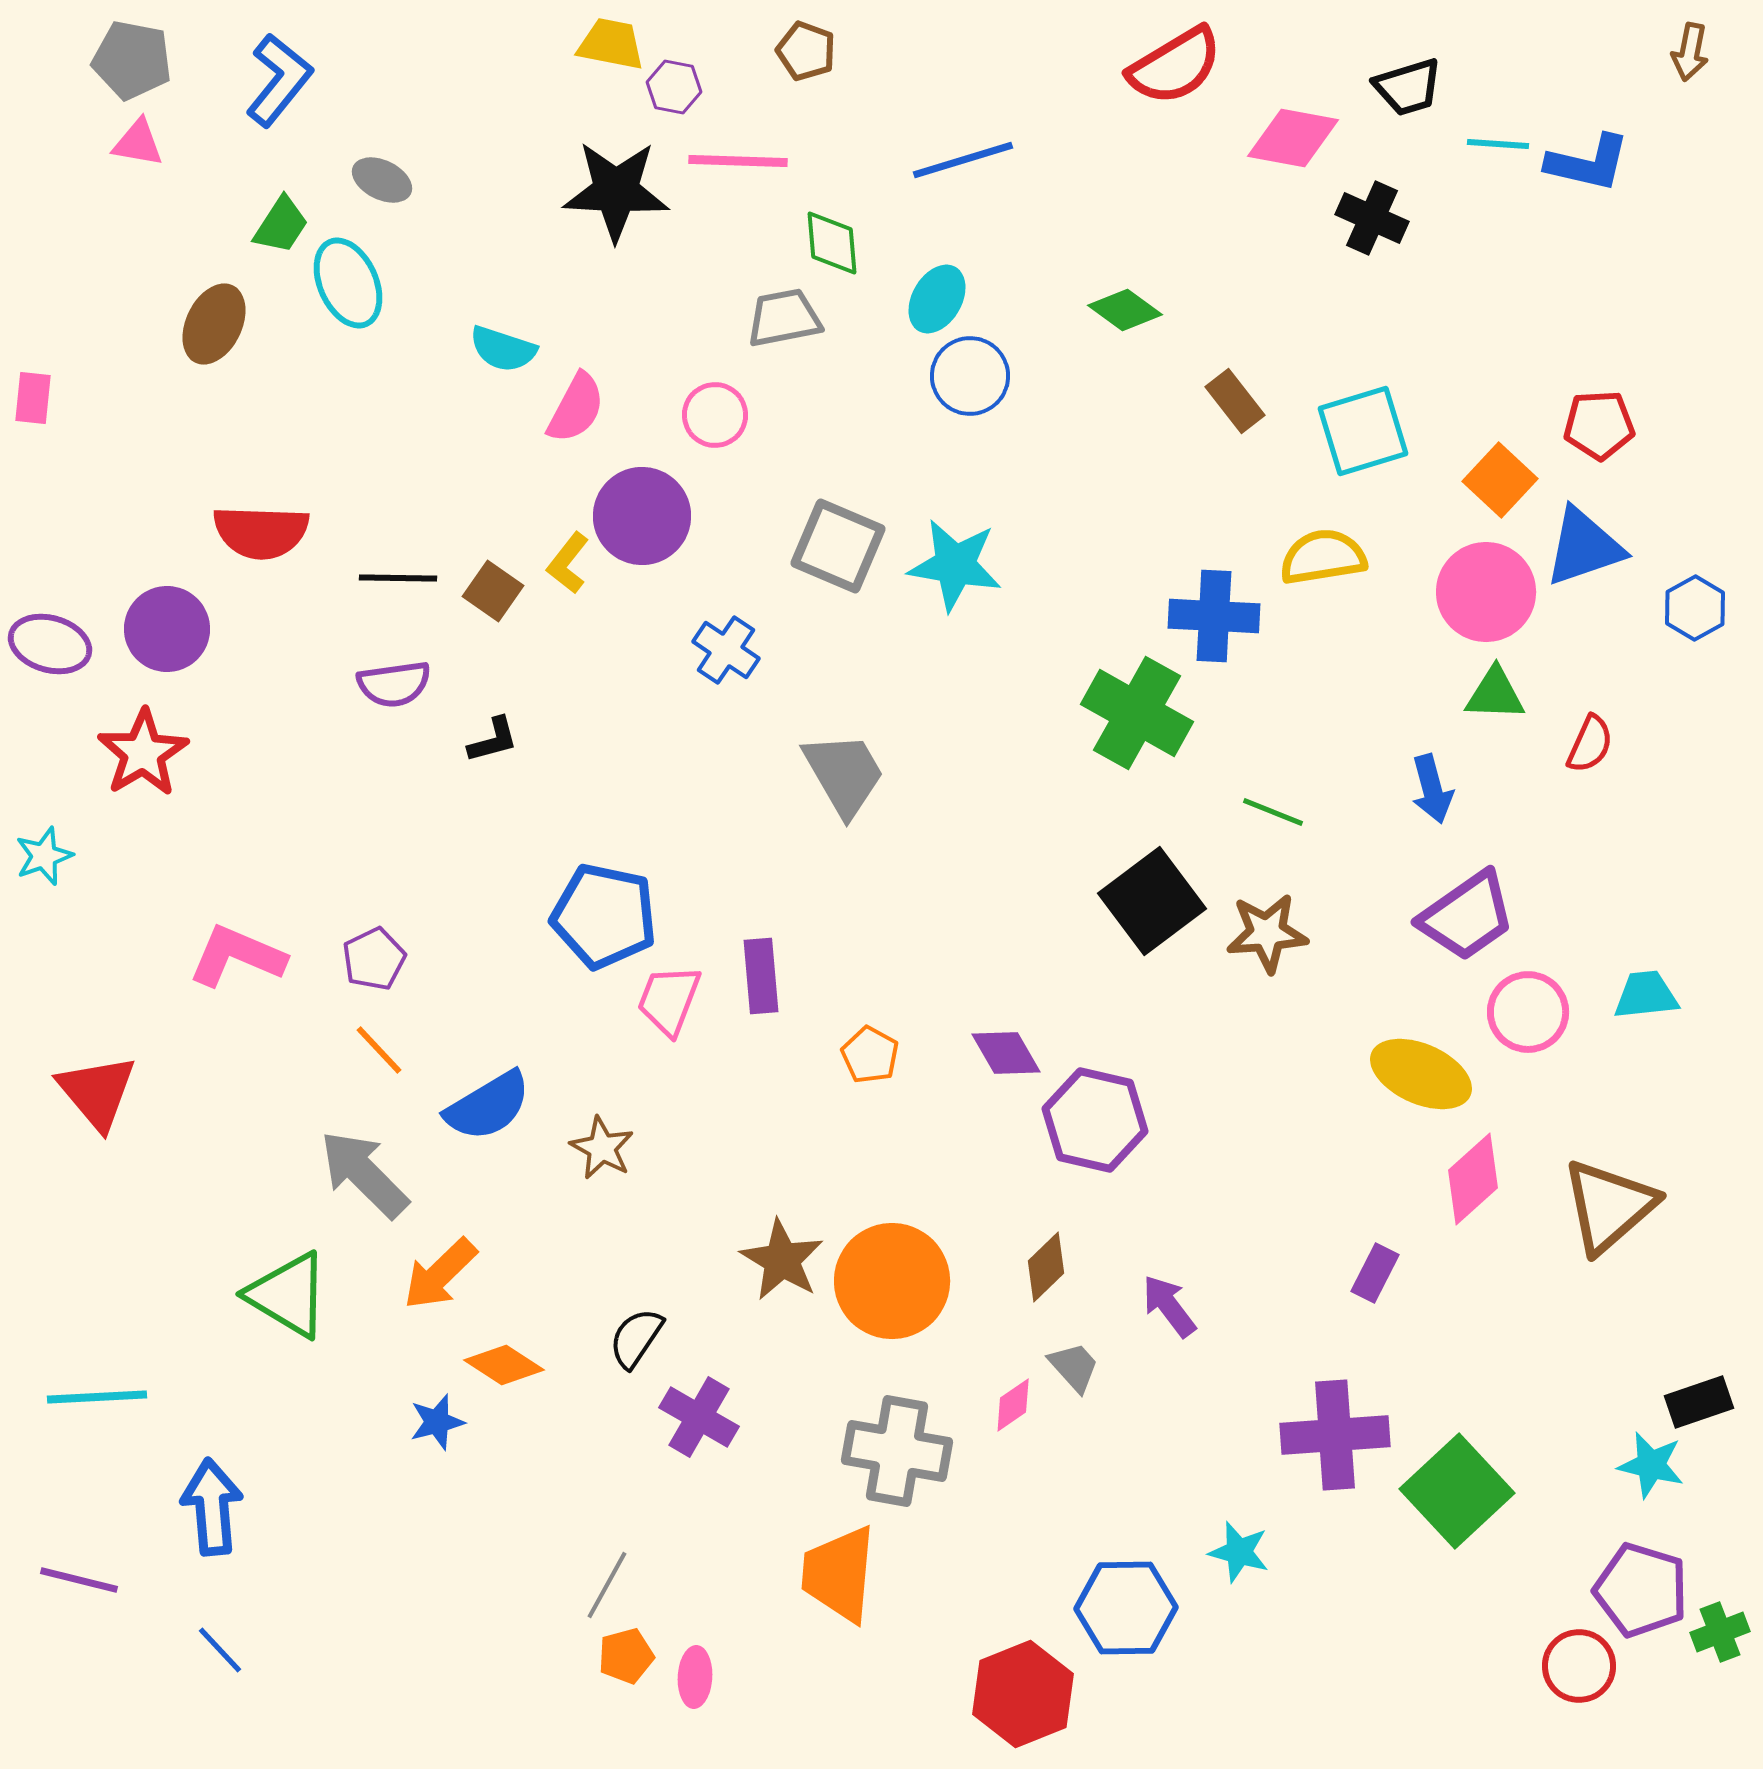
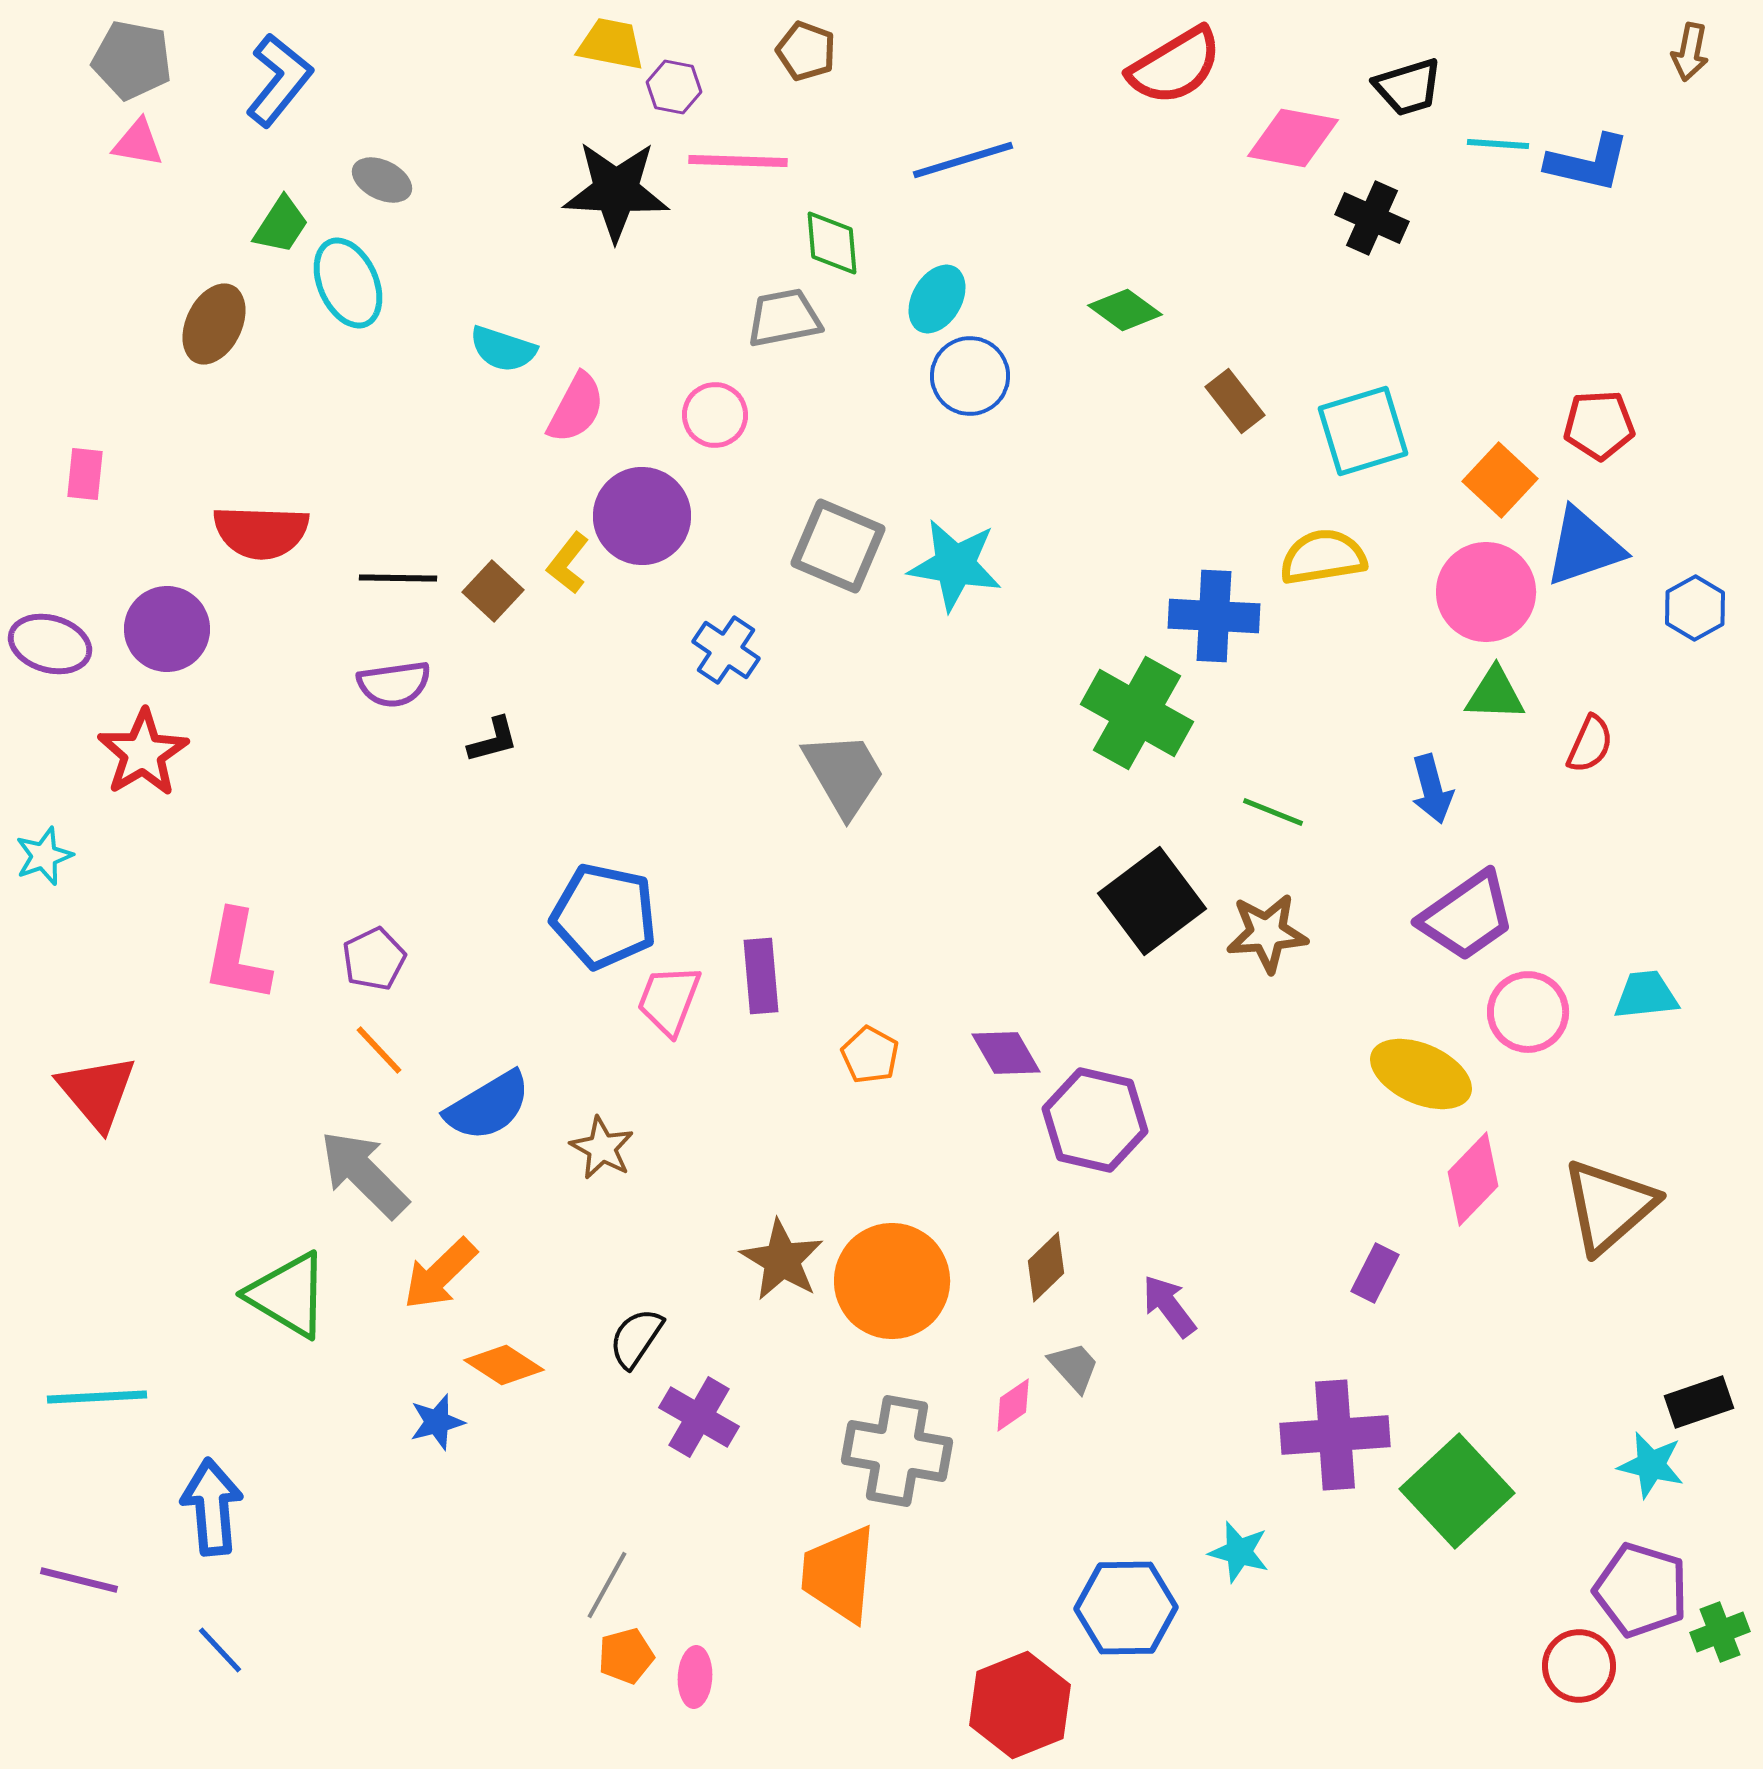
pink rectangle at (33, 398): moved 52 px right, 76 px down
brown square at (493, 591): rotated 8 degrees clockwise
pink L-shape at (237, 956): rotated 102 degrees counterclockwise
pink diamond at (1473, 1179): rotated 4 degrees counterclockwise
red hexagon at (1023, 1694): moved 3 px left, 11 px down
